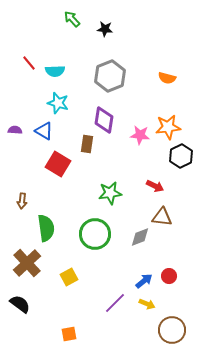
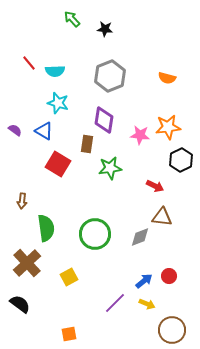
purple semicircle: rotated 32 degrees clockwise
black hexagon: moved 4 px down
green star: moved 25 px up
